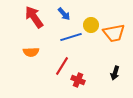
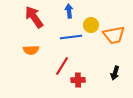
blue arrow: moved 5 px right, 3 px up; rotated 144 degrees counterclockwise
orange trapezoid: moved 2 px down
blue line: rotated 10 degrees clockwise
orange semicircle: moved 2 px up
red cross: rotated 24 degrees counterclockwise
